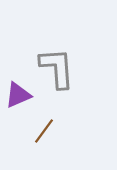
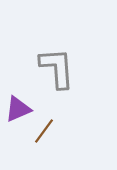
purple triangle: moved 14 px down
